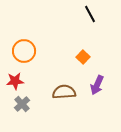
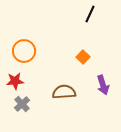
black line: rotated 54 degrees clockwise
purple arrow: moved 6 px right; rotated 42 degrees counterclockwise
